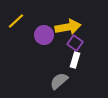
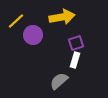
yellow arrow: moved 6 px left, 10 px up
purple circle: moved 11 px left
purple square: moved 1 px right; rotated 35 degrees clockwise
